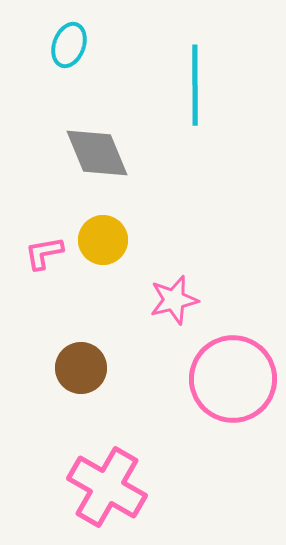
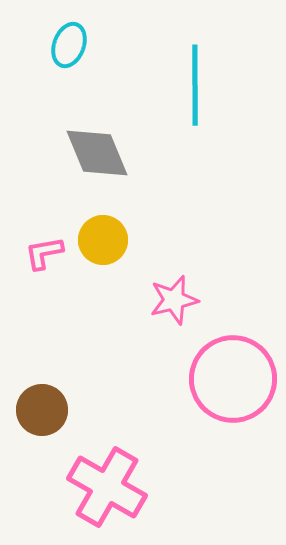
brown circle: moved 39 px left, 42 px down
